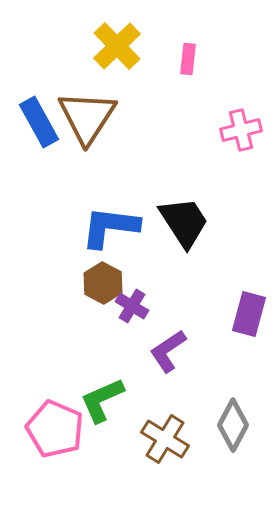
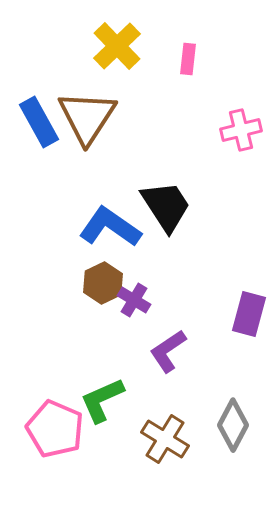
black trapezoid: moved 18 px left, 16 px up
blue L-shape: rotated 28 degrees clockwise
brown hexagon: rotated 6 degrees clockwise
purple cross: moved 2 px right, 6 px up
